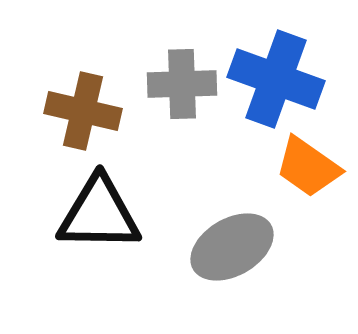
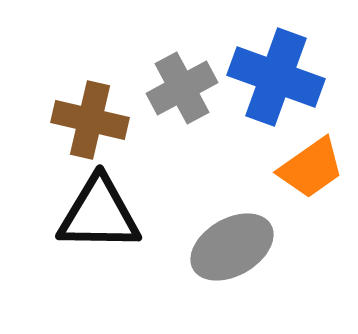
blue cross: moved 2 px up
gray cross: moved 4 px down; rotated 26 degrees counterclockwise
brown cross: moved 7 px right, 9 px down
orange trapezoid: moved 3 px right, 1 px down; rotated 70 degrees counterclockwise
